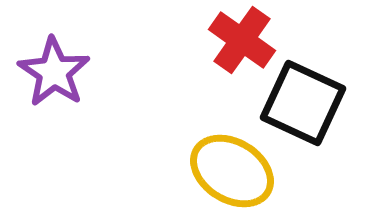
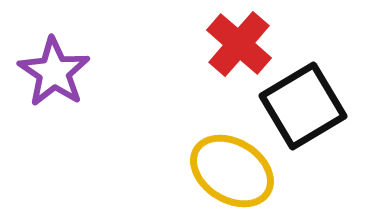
red cross: moved 3 px left, 4 px down; rotated 6 degrees clockwise
black square: moved 3 px down; rotated 34 degrees clockwise
